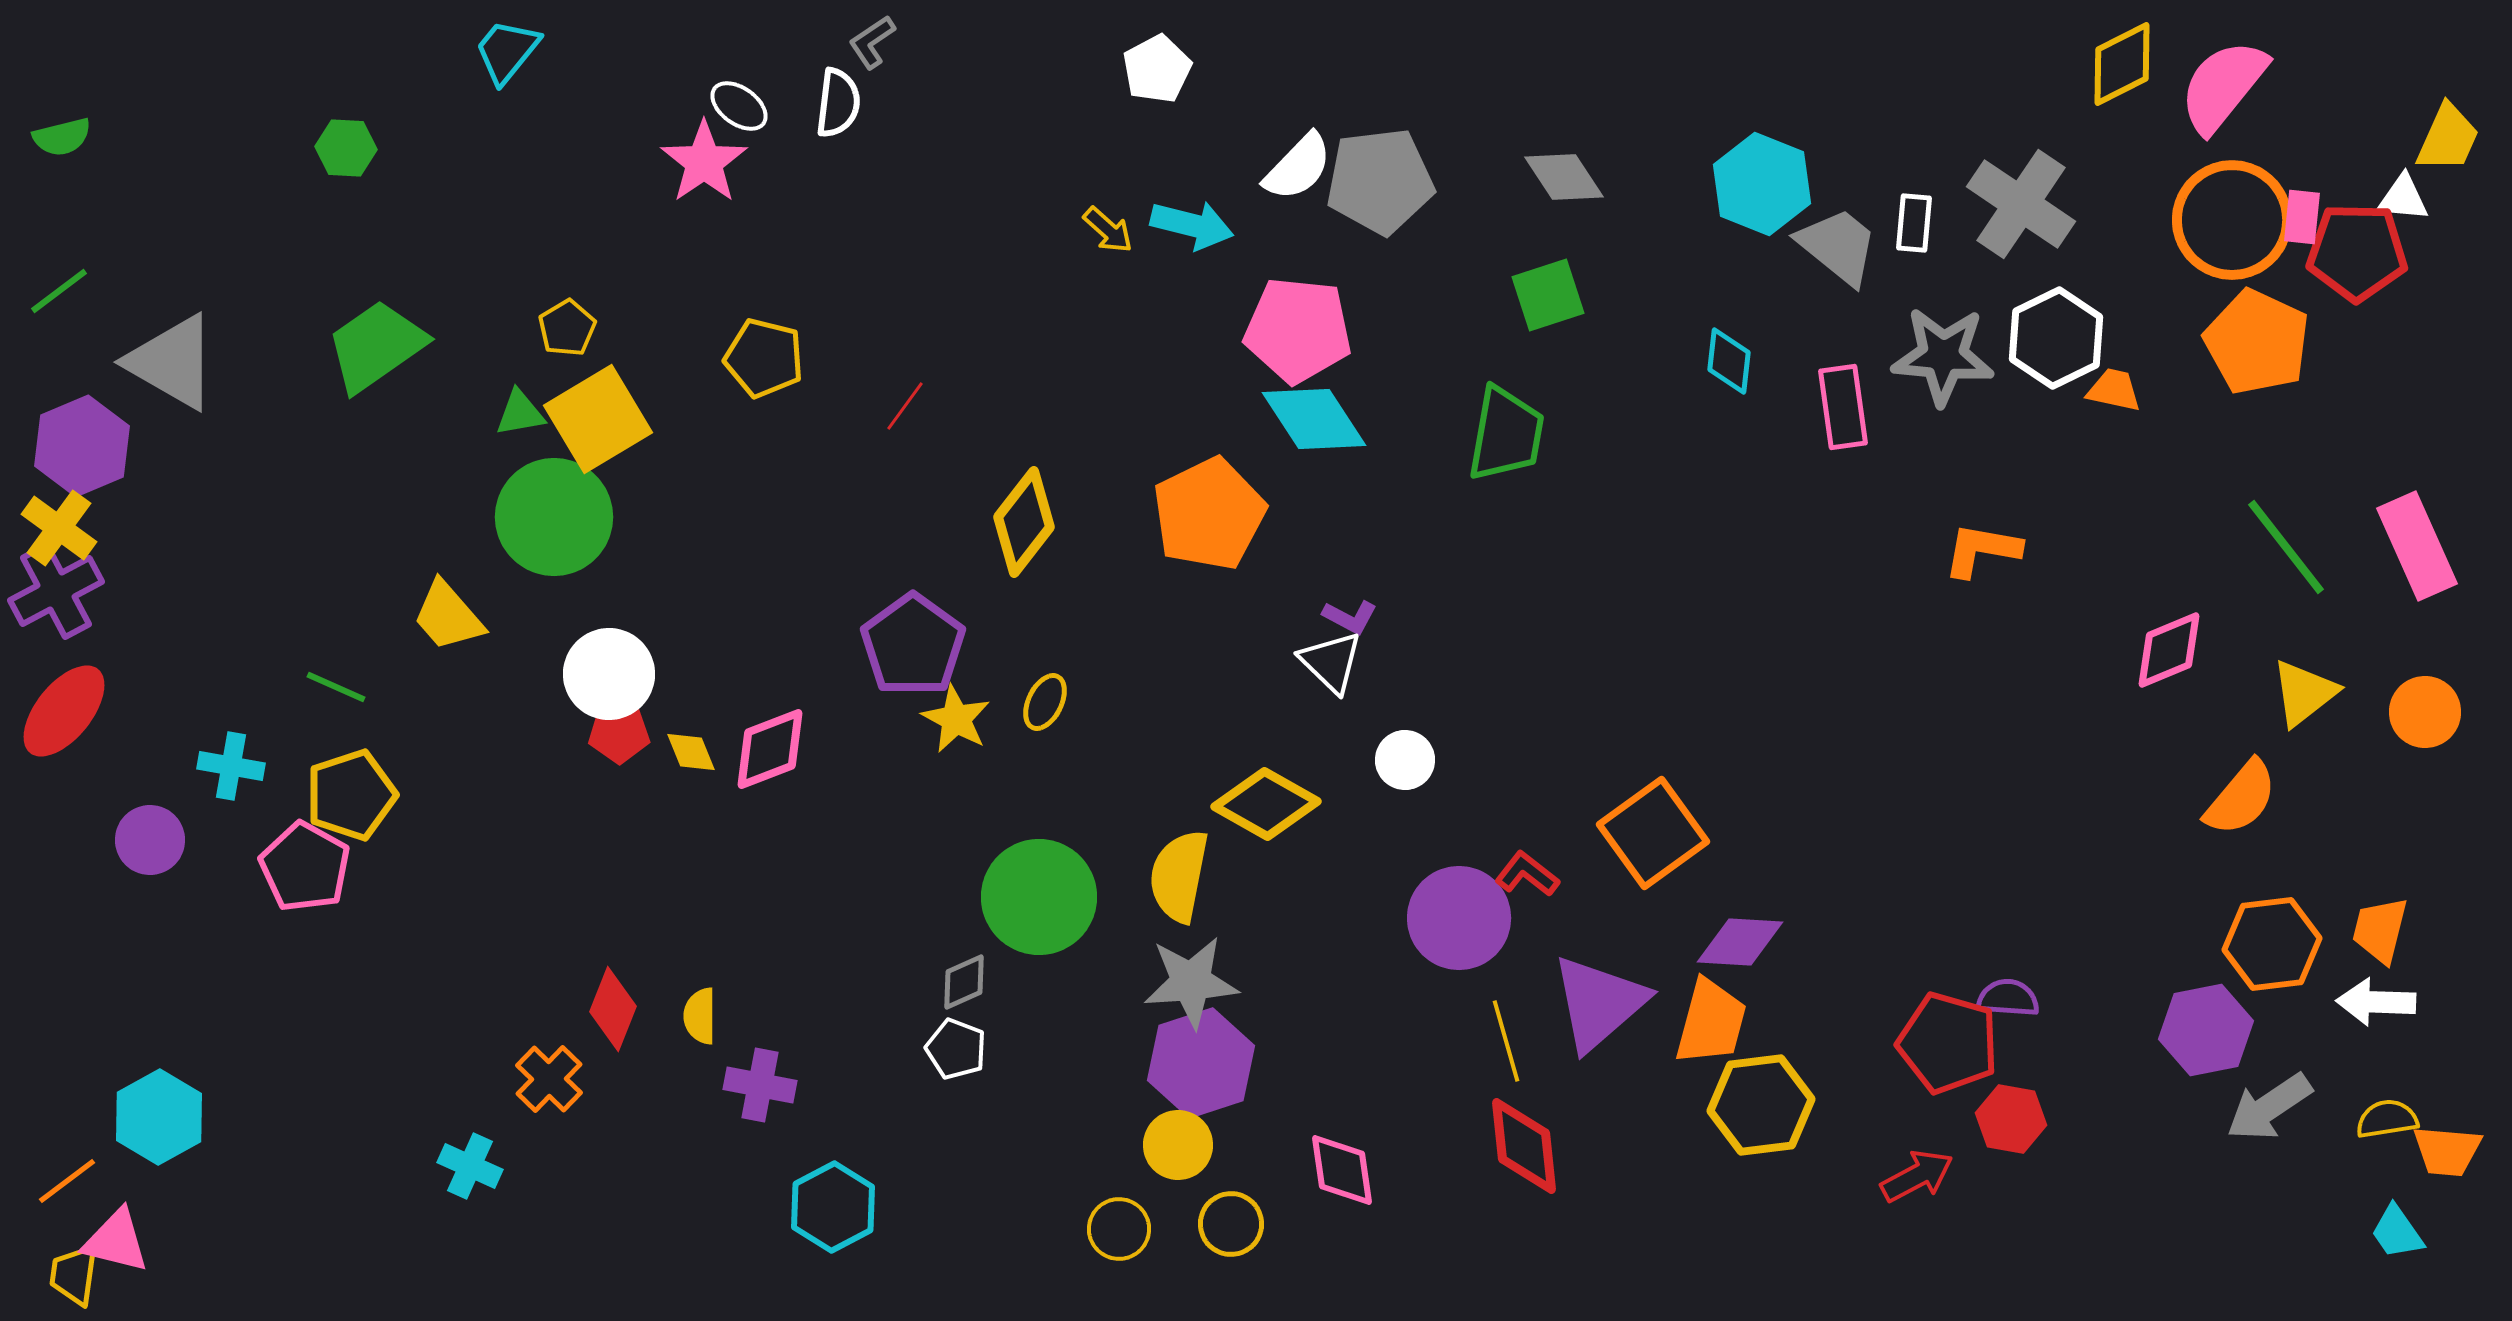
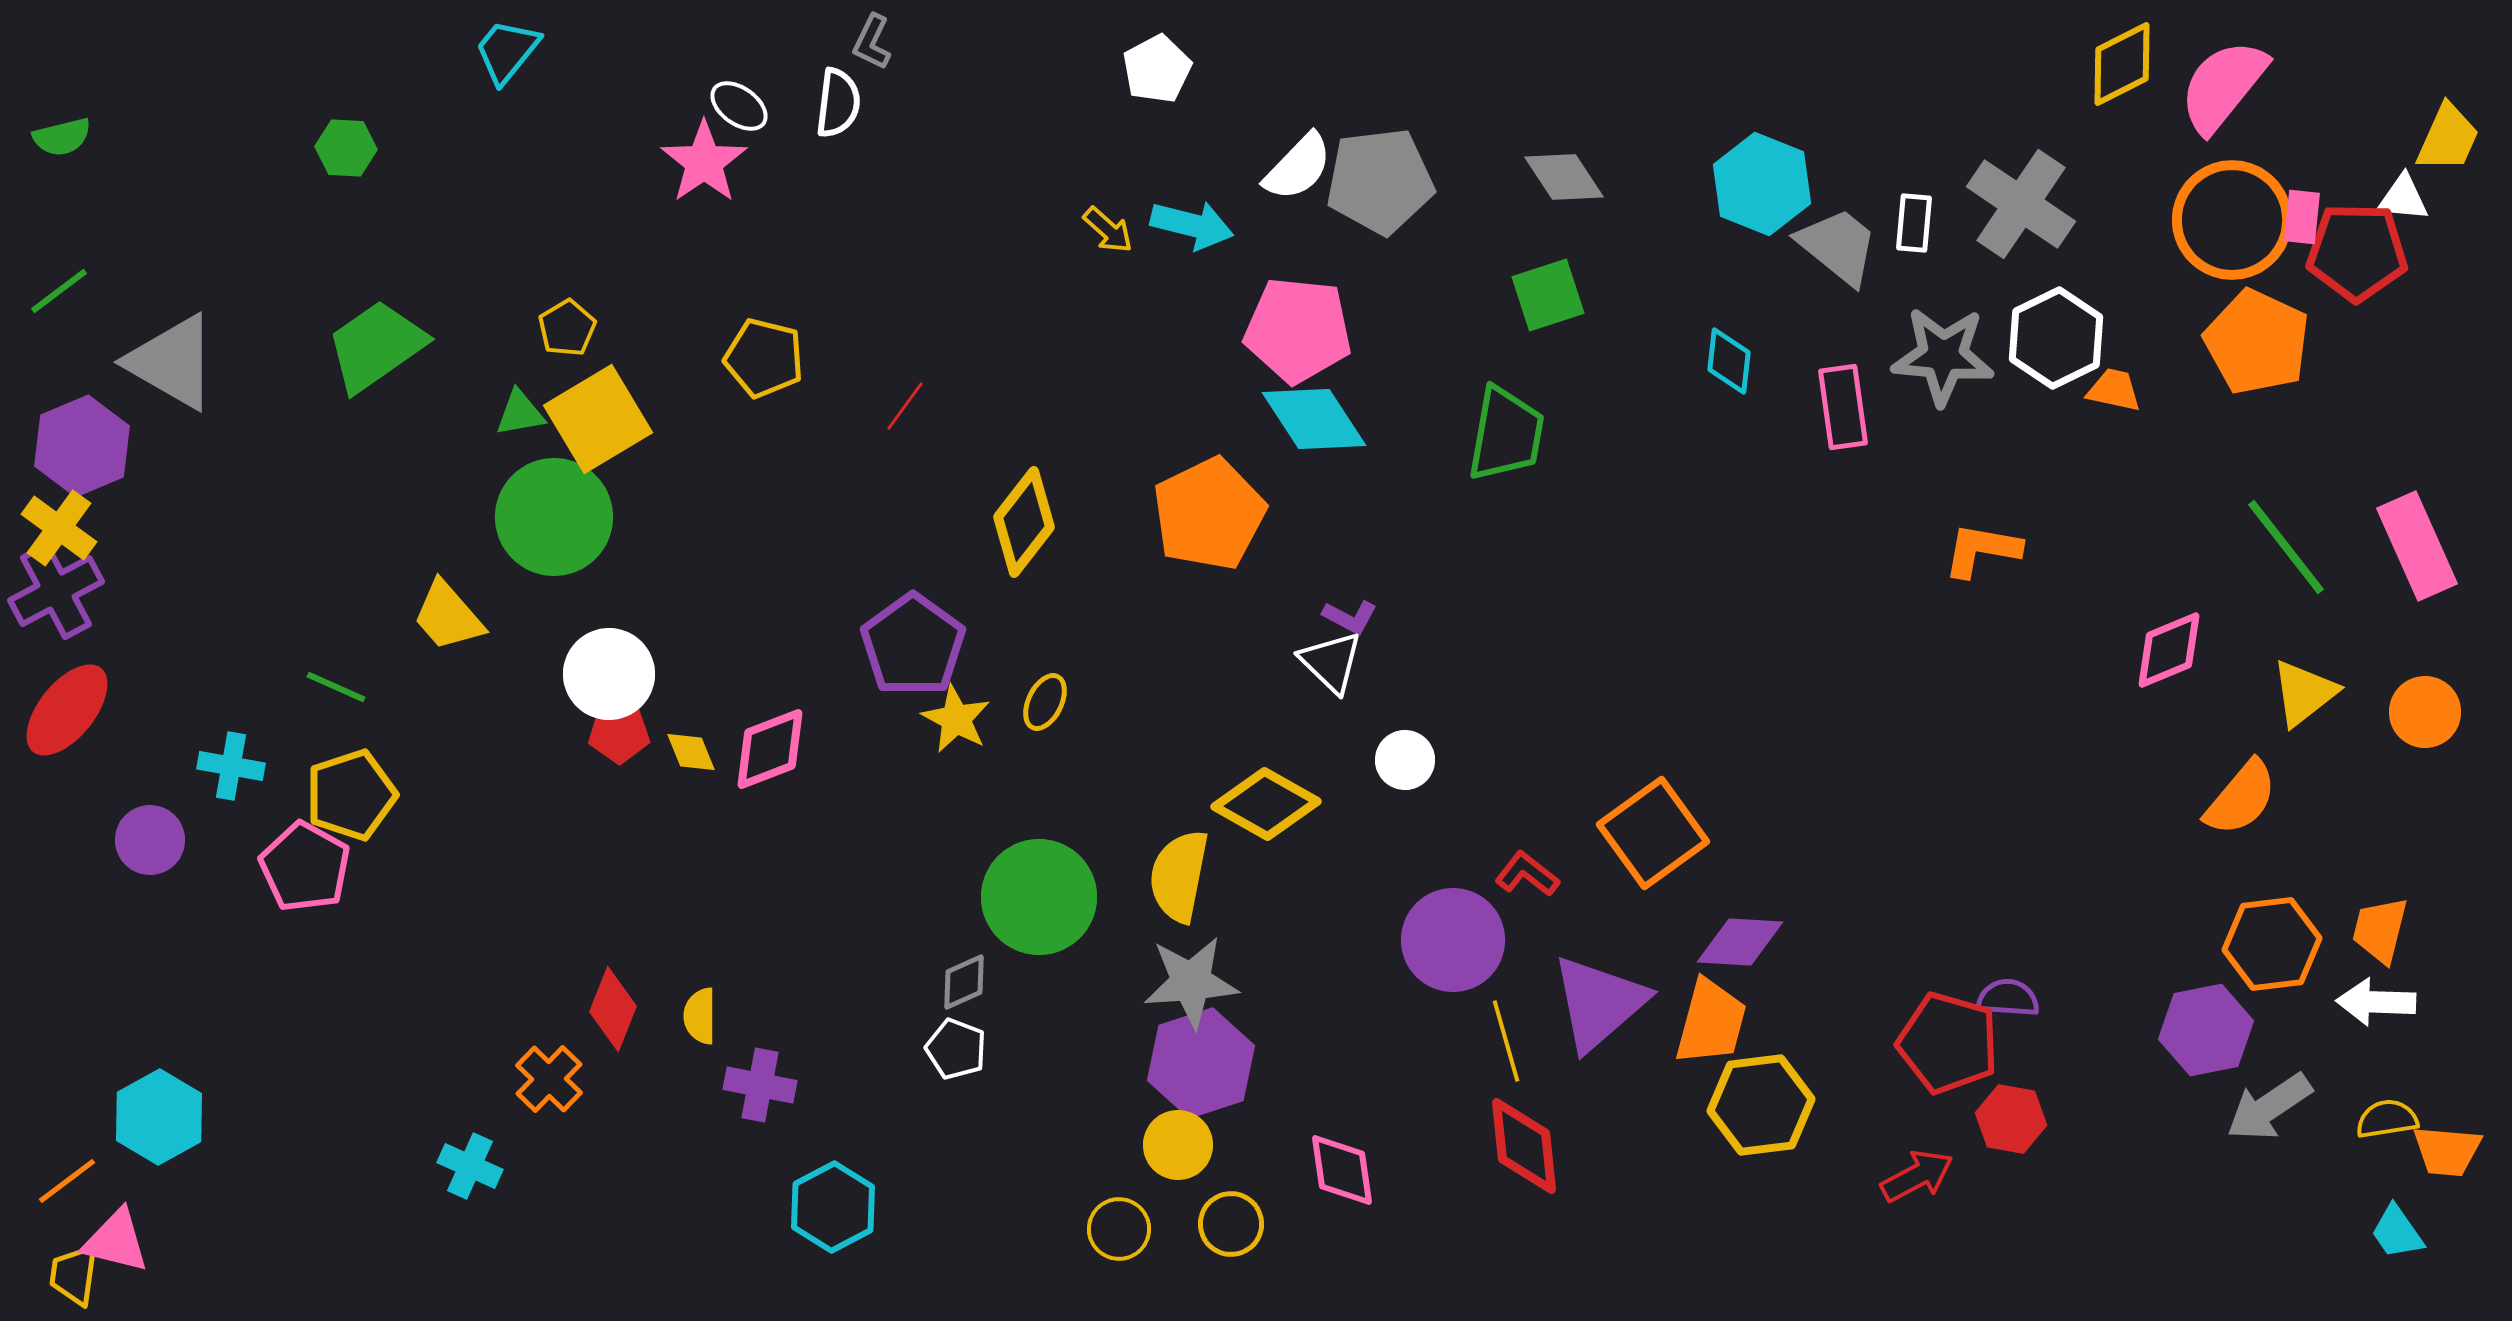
gray L-shape at (872, 42): rotated 30 degrees counterclockwise
red ellipse at (64, 711): moved 3 px right, 1 px up
purple circle at (1459, 918): moved 6 px left, 22 px down
